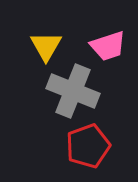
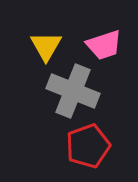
pink trapezoid: moved 4 px left, 1 px up
